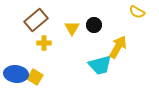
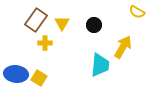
brown rectangle: rotated 15 degrees counterclockwise
yellow triangle: moved 10 px left, 5 px up
yellow cross: moved 1 px right
yellow arrow: moved 5 px right
cyan trapezoid: rotated 70 degrees counterclockwise
yellow square: moved 4 px right, 1 px down
